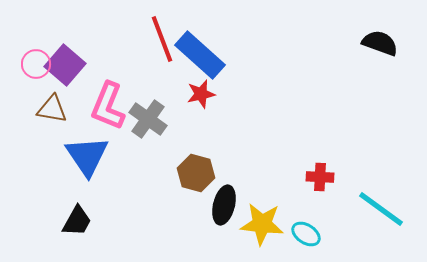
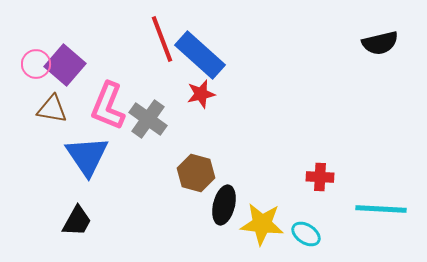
black semicircle: rotated 147 degrees clockwise
cyan line: rotated 33 degrees counterclockwise
